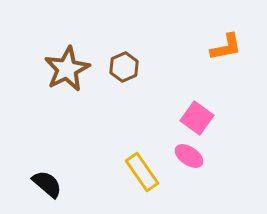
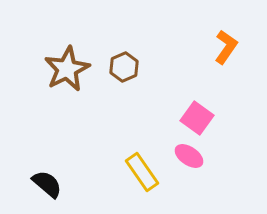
orange L-shape: rotated 44 degrees counterclockwise
